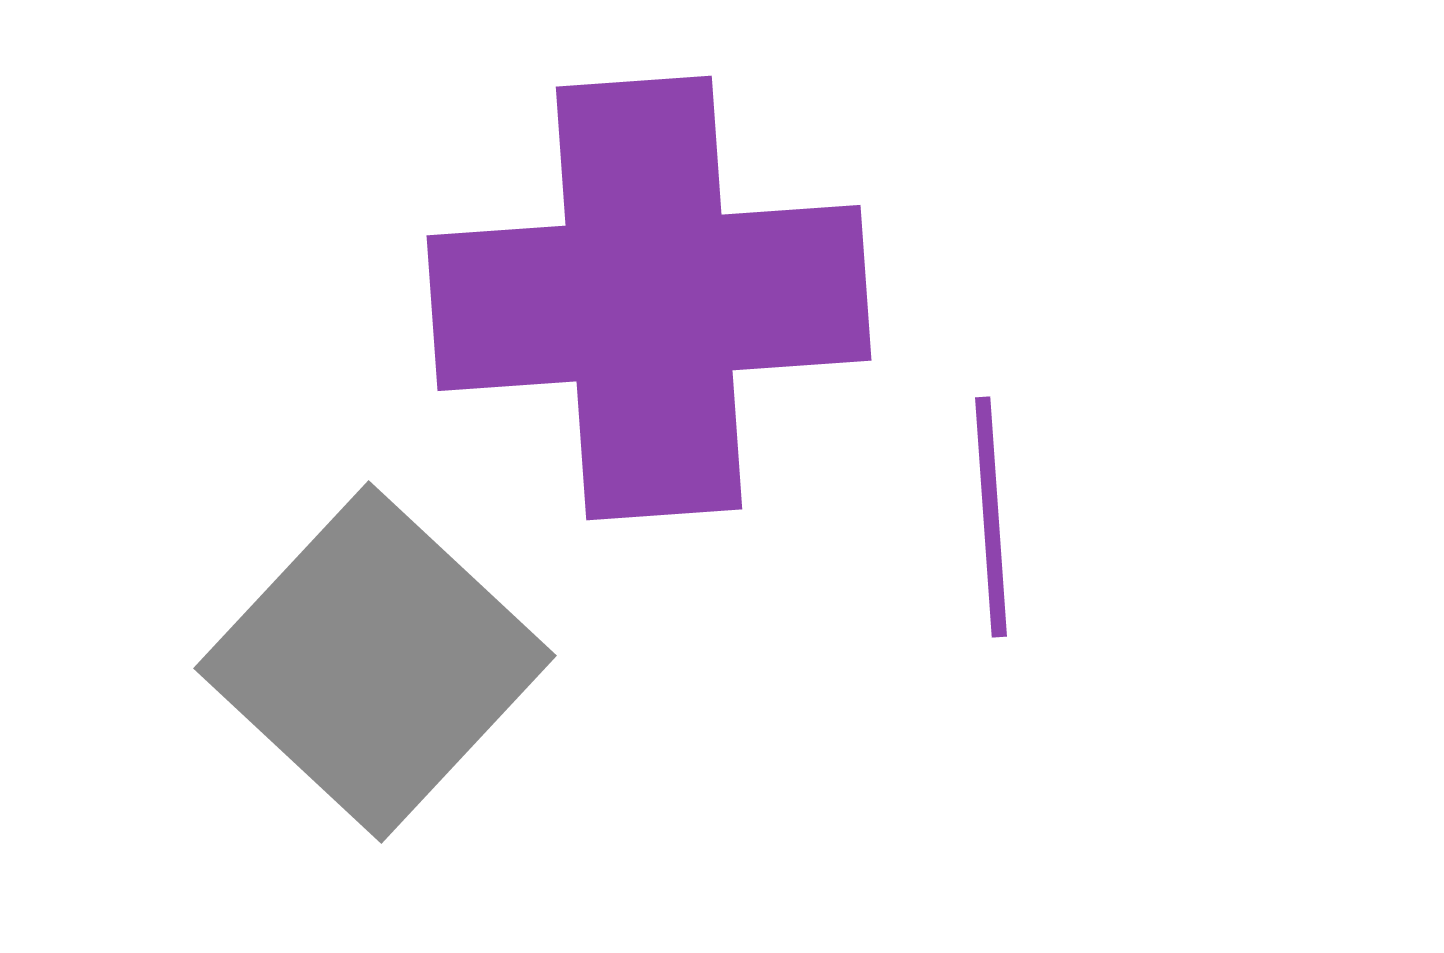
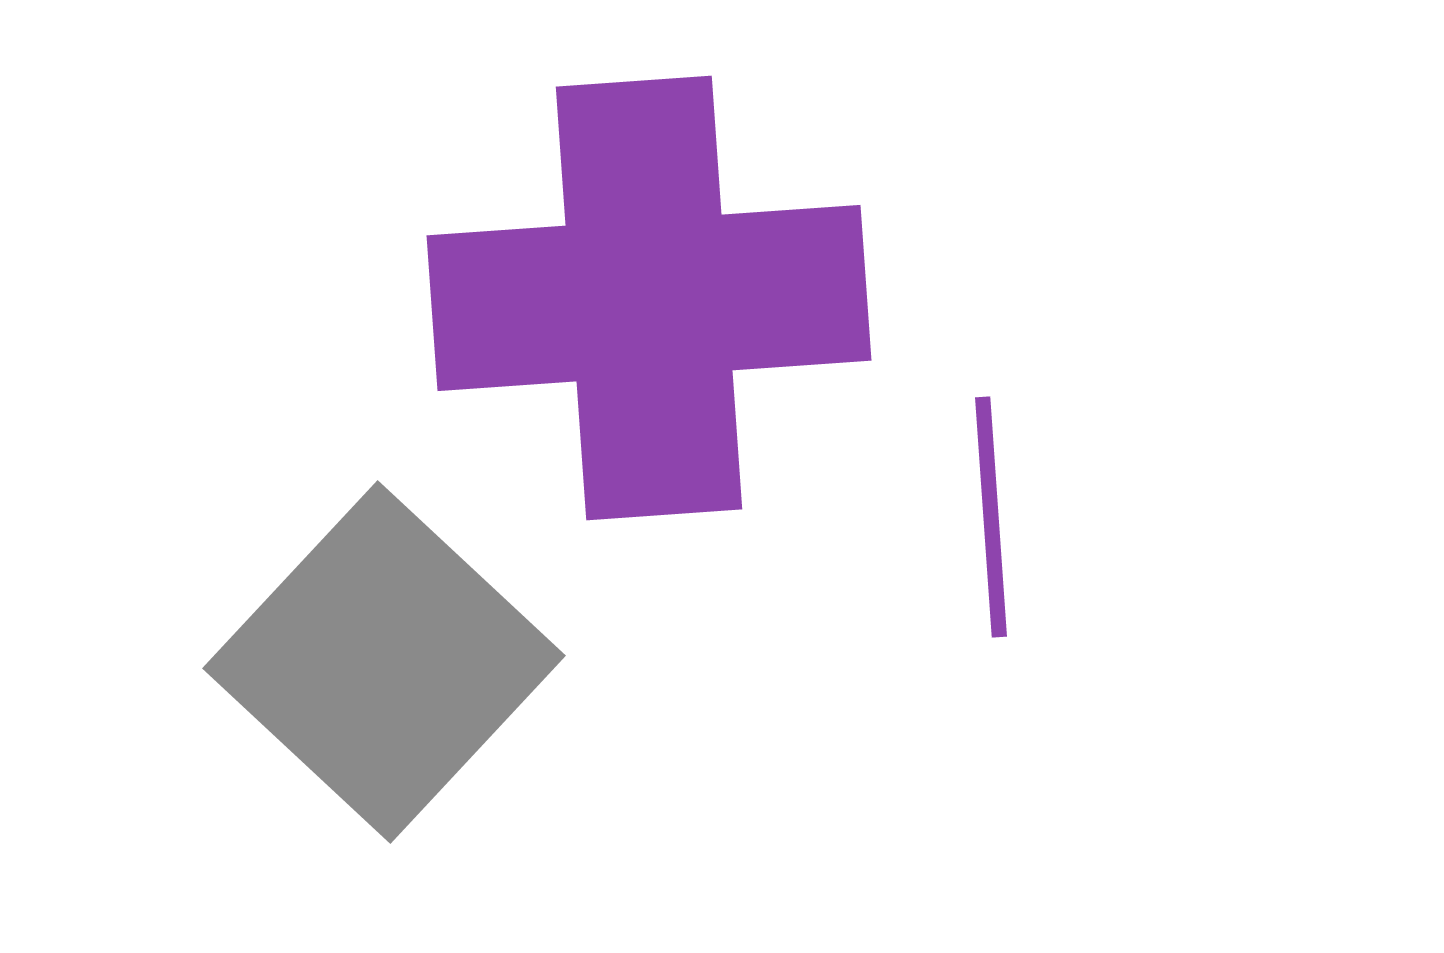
gray square: moved 9 px right
